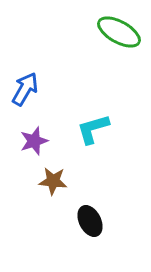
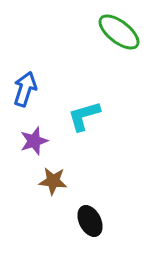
green ellipse: rotated 9 degrees clockwise
blue arrow: rotated 12 degrees counterclockwise
cyan L-shape: moved 9 px left, 13 px up
